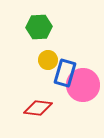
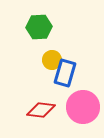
yellow circle: moved 4 px right
pink circle: moved 22 px down
red diamond: moved 3 px right, 2 px down
